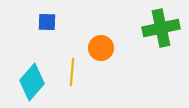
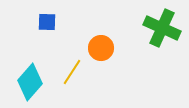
green cross: moved 1 px right; rotated 36 degrees clockwise
yellow line: rotated 28 degrees clockwise
cyan diamond: moved 2 px left
